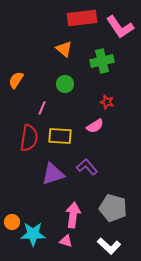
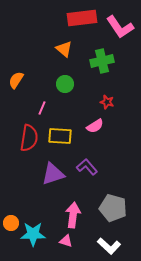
orange circle: moved 1 px left, 1 px down
